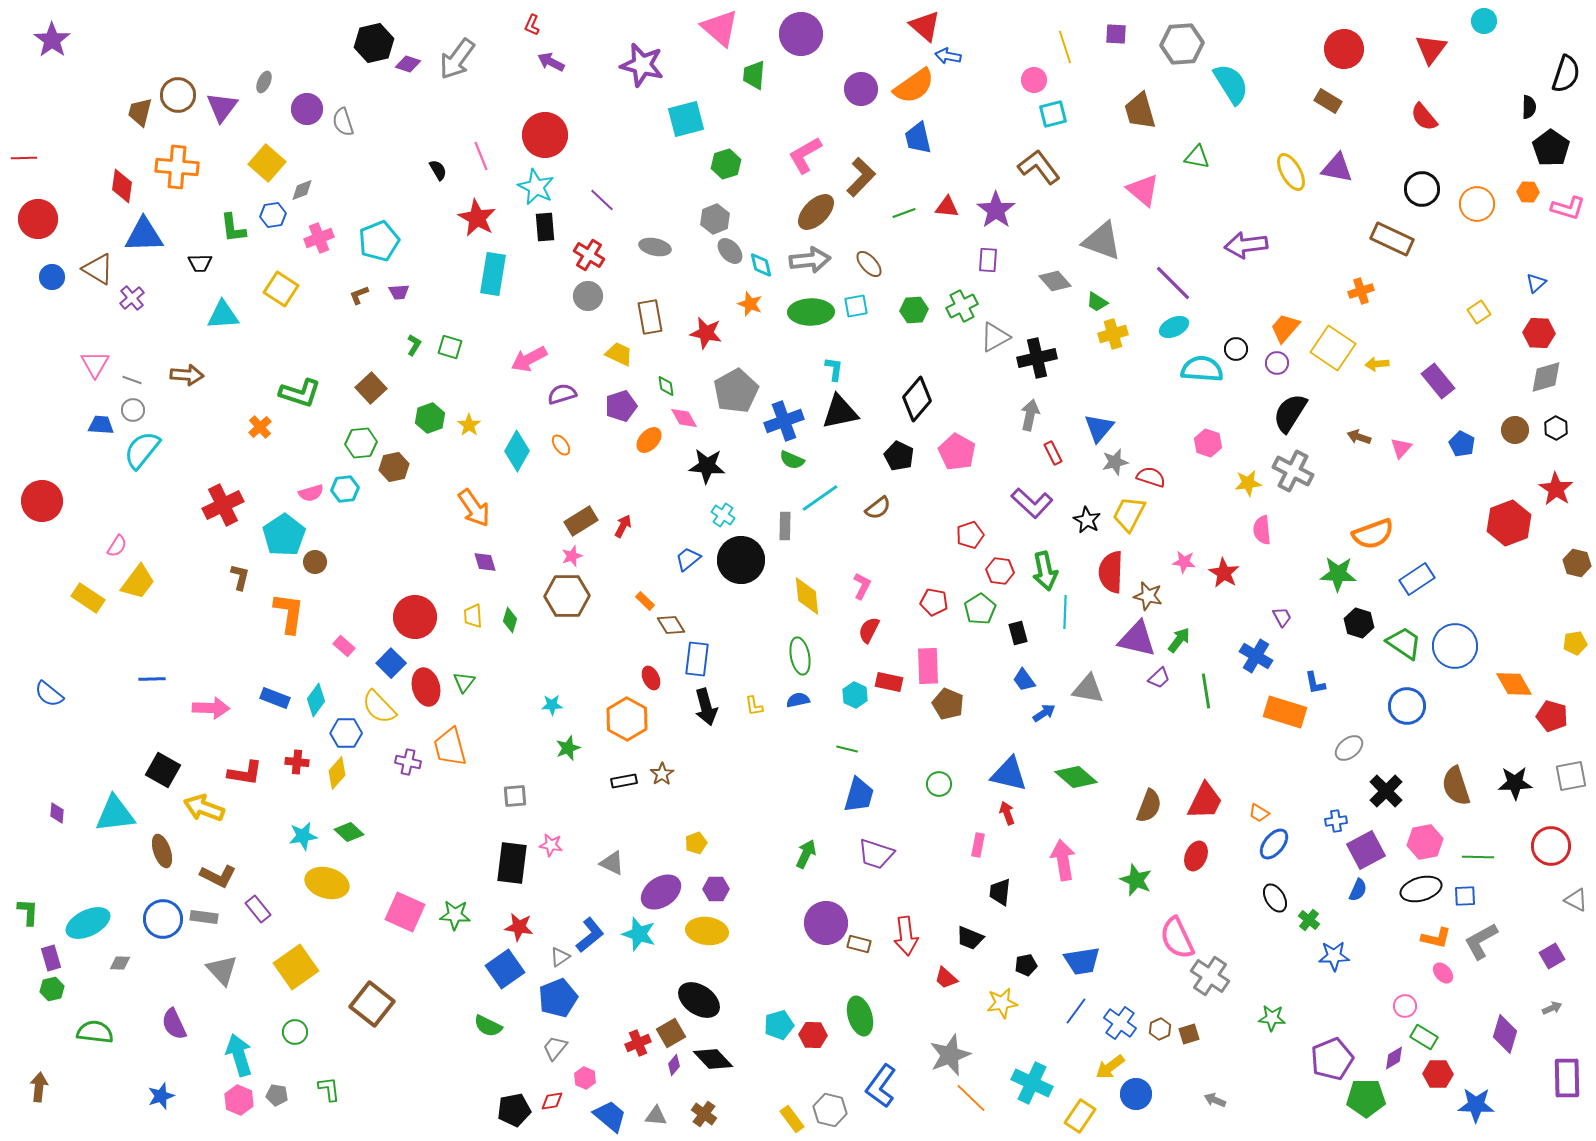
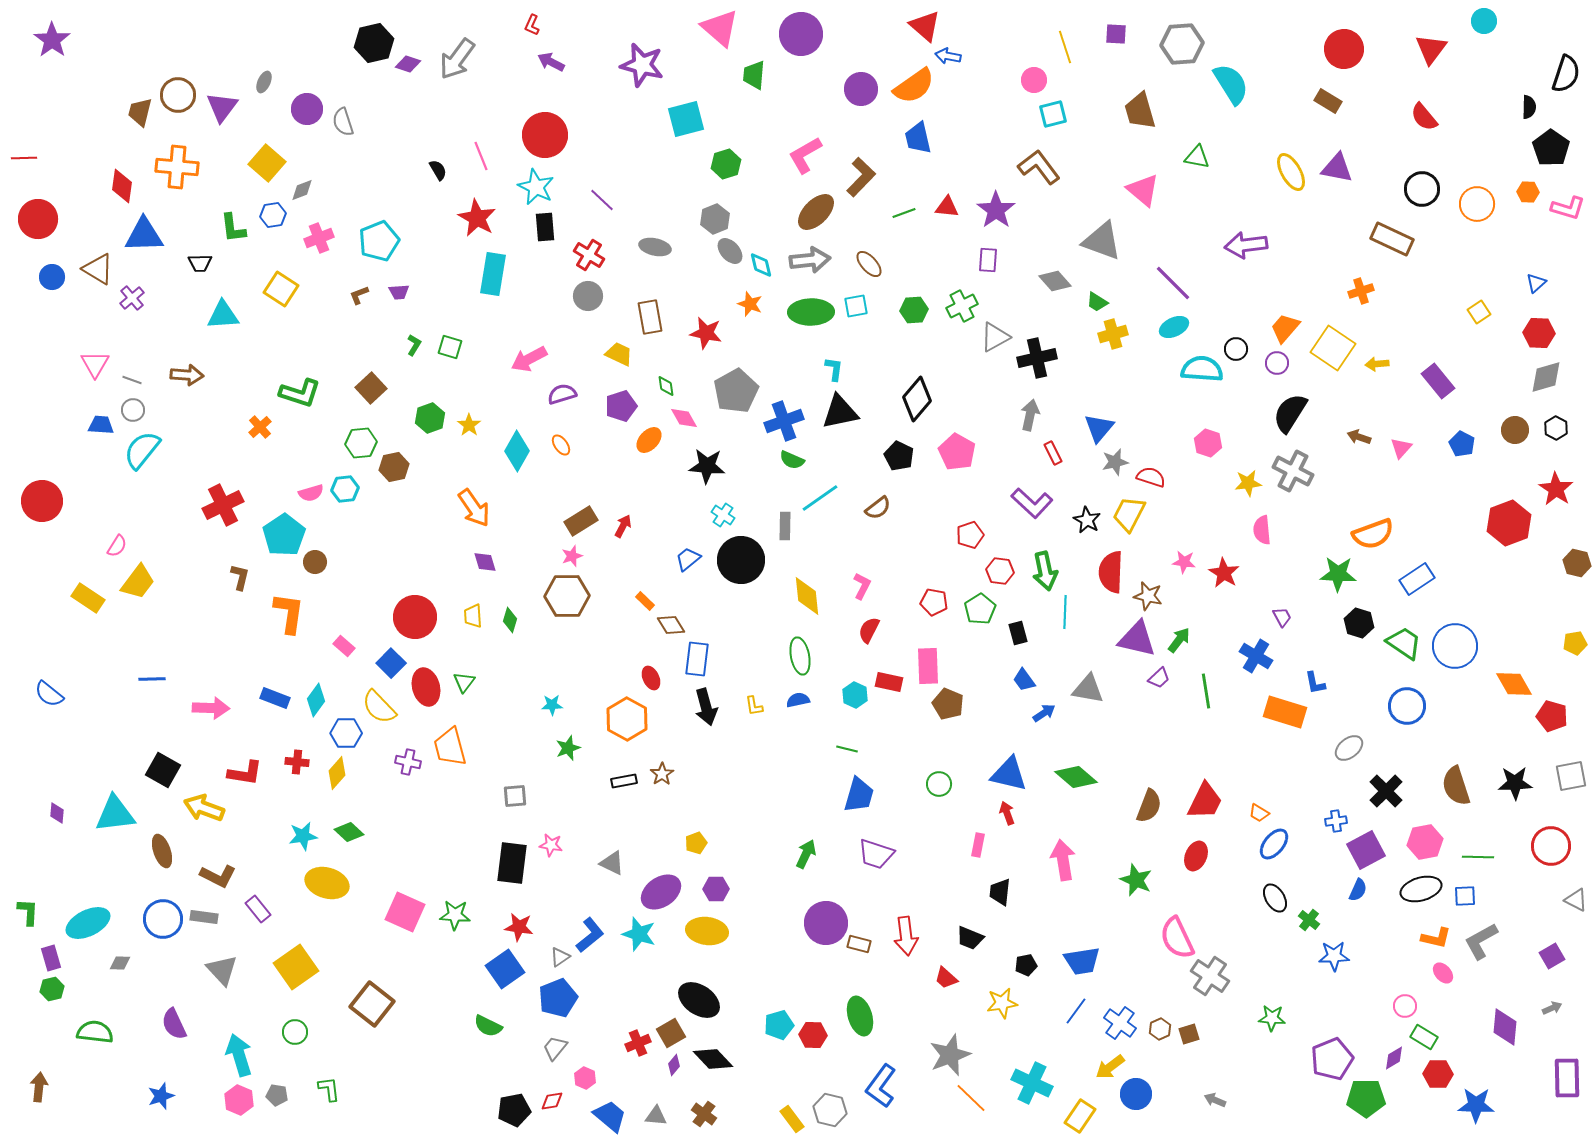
purple diamond at (1505, 1034): moved 7 px up; rotated 12 degrees counterclockwise
